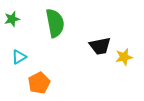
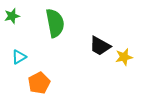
green star: moved 3 px up
black trapezoid: rotated 40 degrees clockwise
